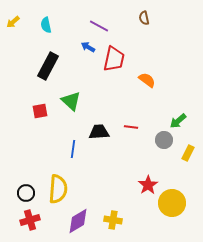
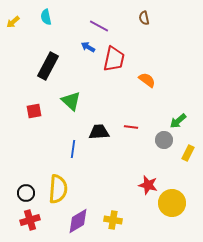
cyan semicircle: moved 8 px up
red square: moved 6 px left
red star: rotated 24 degrees counterclockwise
